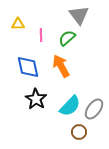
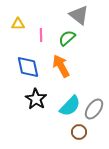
gray triangle: rotated 15 degrees counterclockwise
